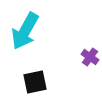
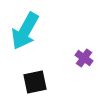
purple cross: moved 6 px left, 1 px down
